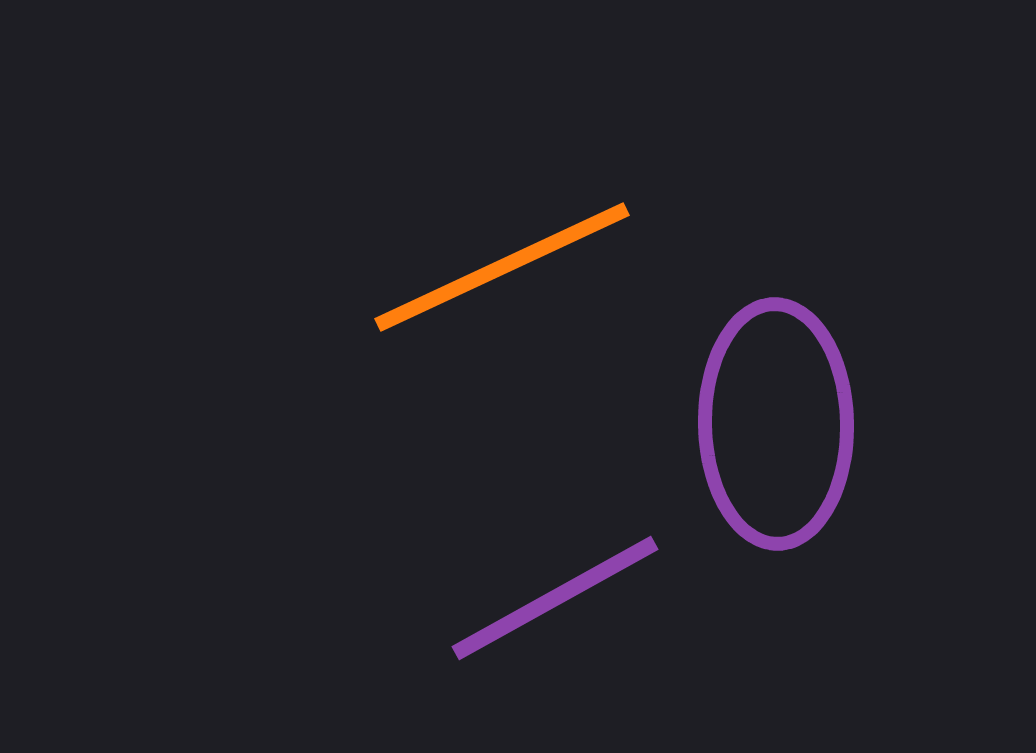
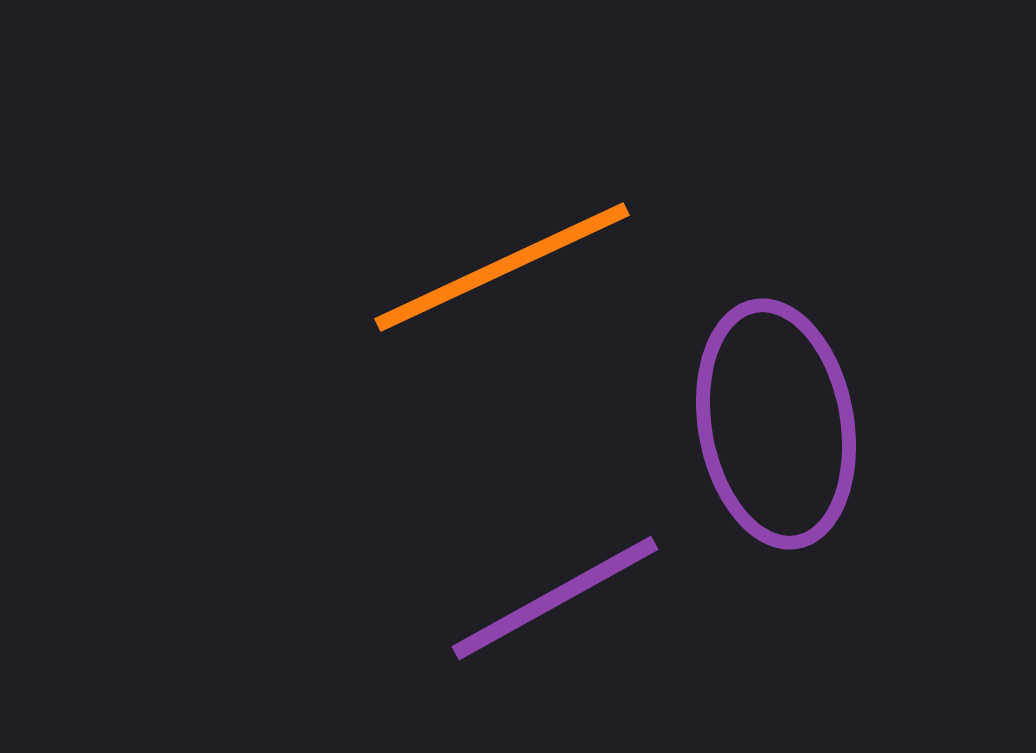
purple ellipse: rotated 9 degrees counterclockwise
